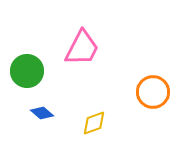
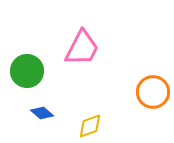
yellow diamond: moved 4 px left, 3 px down
